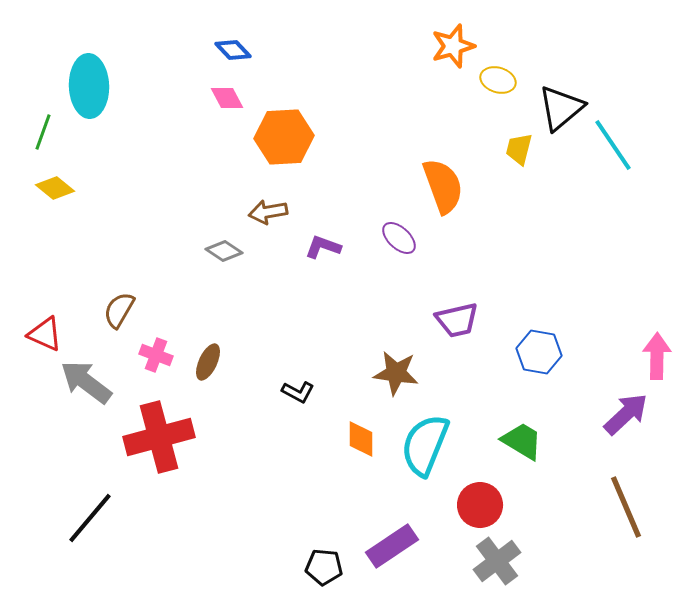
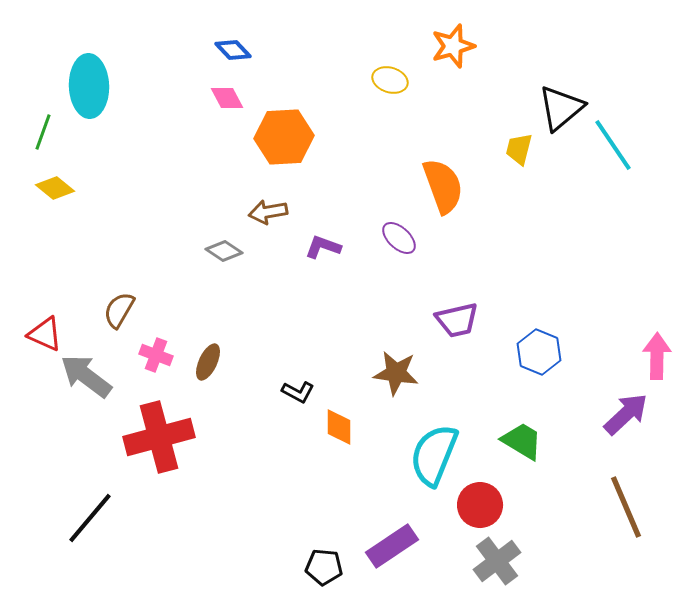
yellow ellipse: moved 108 px left
blue hexagon: rotated 12 degrees clockwise
gray arrow: moved 6 px up
orange diamond: moved 22 px left, 12 px up
cyan semicircle: moved 9 px right, 10 px down
